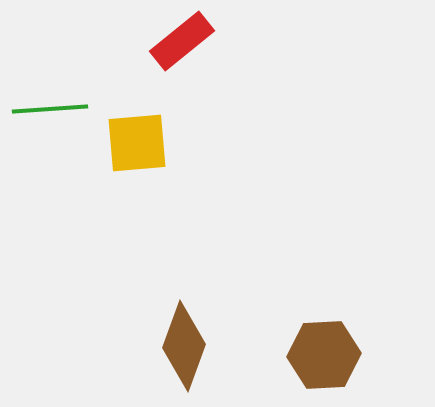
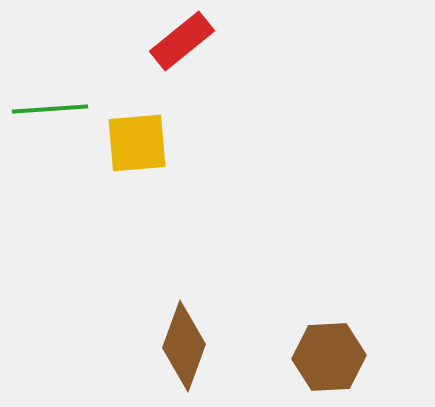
brown hexagon: moved 5 px right, 2 px down
